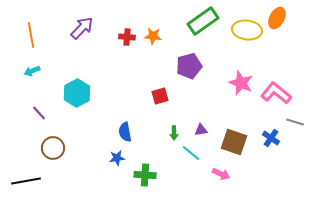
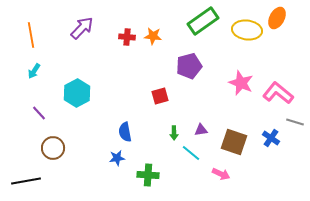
cyan arrow: moved 2 px right; rotated 35 degrees counterclockwise
pink L-shape: moved 2 px right
green cross: moved 3 px right
